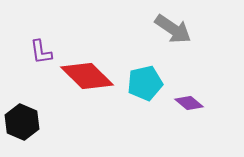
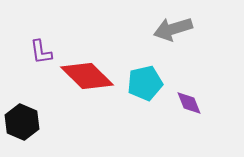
gray arrow: rotated 129 degrees clockwise
purple diamond: rotated 28 degrees clockwise
